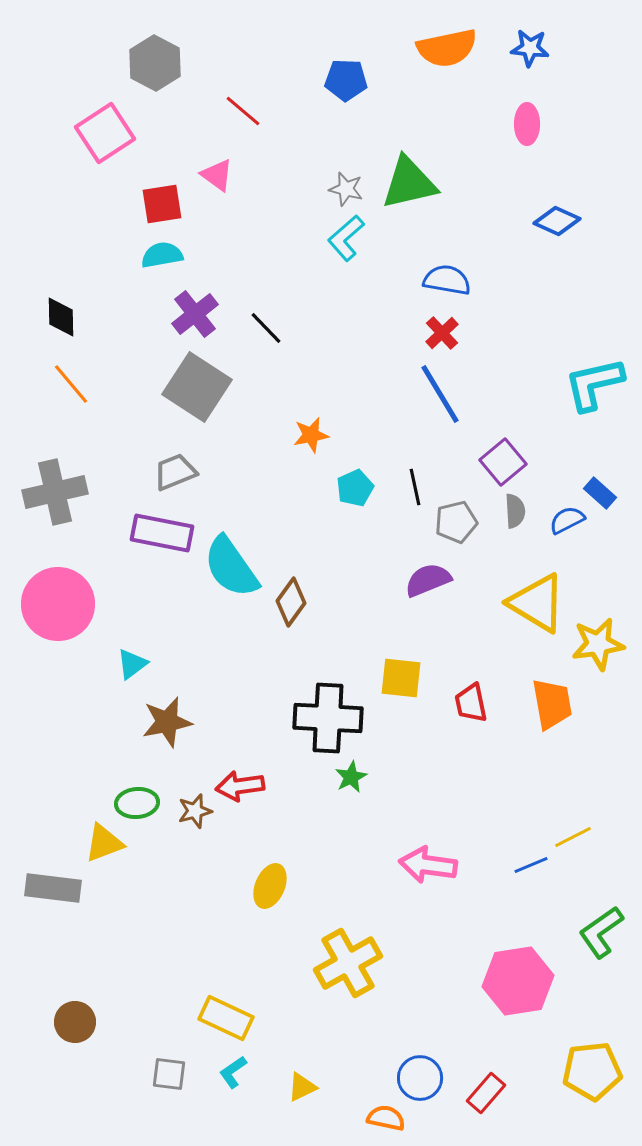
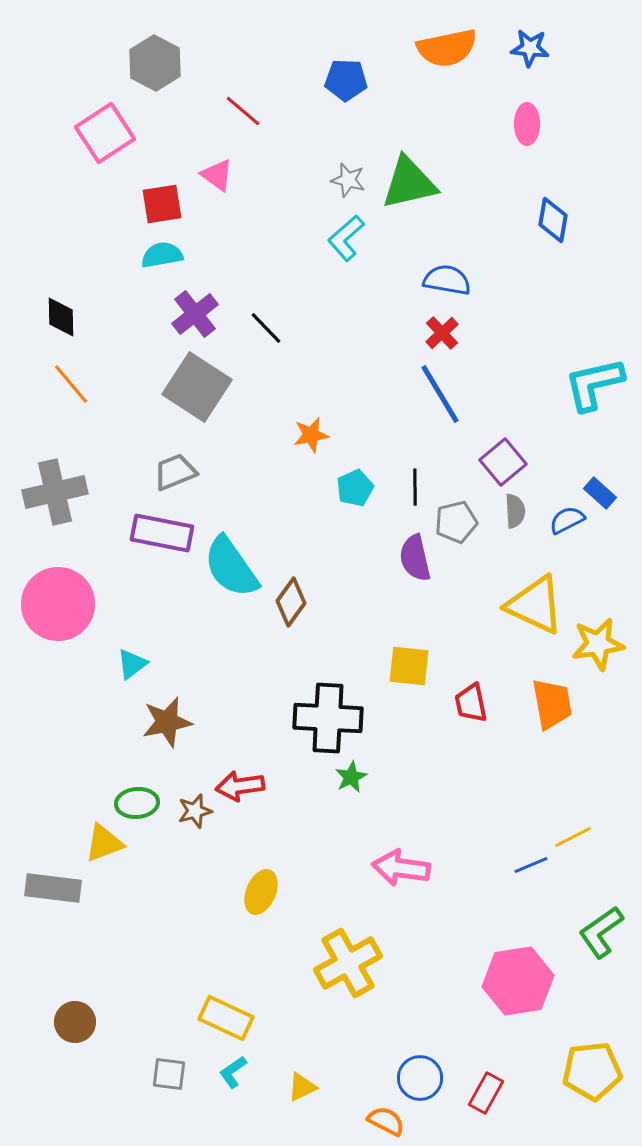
gray star at (346, 189): moved 2 px right, 9 px up
blue diamond at (557, 221): moved 4 px left, 1 px up; rotated 75 degrees clockwise
black line at (415, 487): rotated 12 degrees clockwise
purple semicircle at (428, 580): moved 13 px left, 22 px up; rotated 81 degrees counterclockwise
yellow triangle at (537, 603): moved 2 px left, 2 px down; rotated 6 degrees counterclockwise
yellow square at (401, 678): moved 8 px right, 12 px up
pink arrow at (428, 865): moved 27 px left, 3 px down
yellow ellipse at (270, 886): moved 9 px left, 6 px down
red rectangle at (486, 1093): rotated 12 degrees counterclockwise
orange semicircle at (386, 1118): moved 3 px down; rotated 15 degrees clockwise
